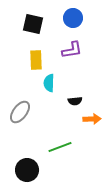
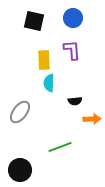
black square: moved 1 px right, 3 px up
purple L-shape: rotated 85 degrees counterclockwise
yellow rectangle: moved 8 px right
black circle: moved 7 px left
